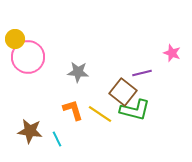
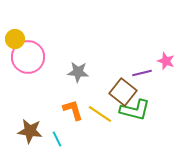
pink star: moved 6 px left, 8 px down
